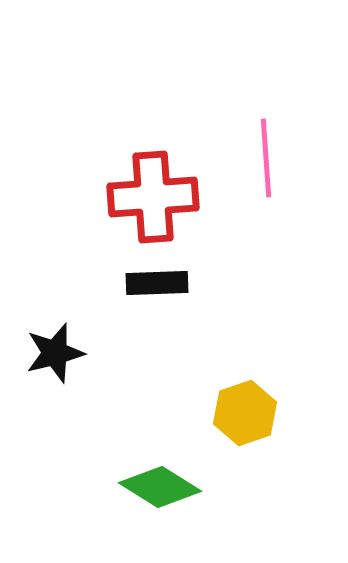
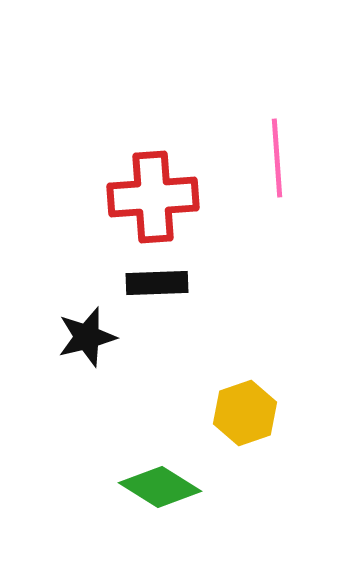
pink line: moved 11 px right
black star: moved 32 px right, 16 px up
